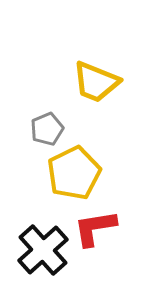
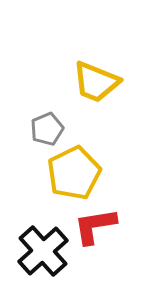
red L-shape: moved 2 px up
black cross: moved 1 px down
